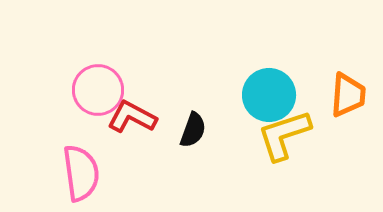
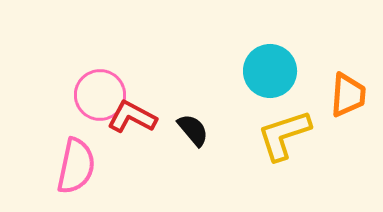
pink circle: moved 2 px right, 5 px down
cyan circle: moved 1 px right, 24 px up
black semicircle: rotated 60 degrees counterclockwise
pink semicircle: moved 5 px left, 7 px up; rotated 20 degrees clockwise
